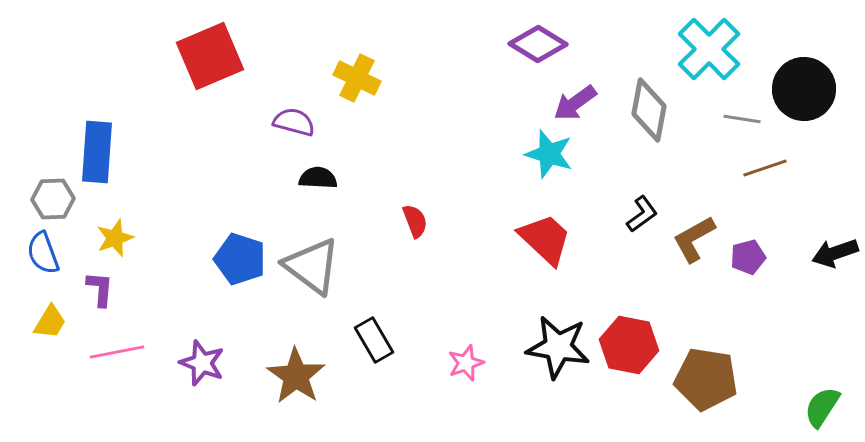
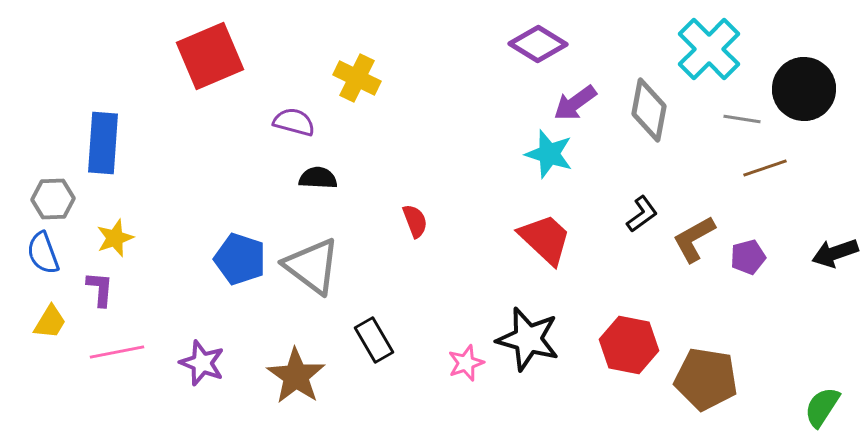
blue rectangle: moved 6 px right, 9 px up
black star: moved 30 px left, 8 px up; rotated 6 degrees clockwise
